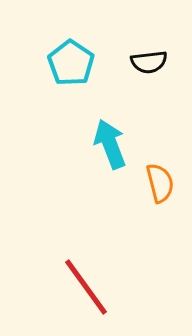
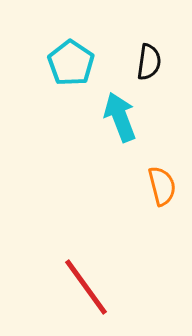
black semicircle: rotated 75 degrees counterclockwise
cyan arrow: moved 10 px right, 27 px up
orange semicircle: moved 2 px right, 3 px down
